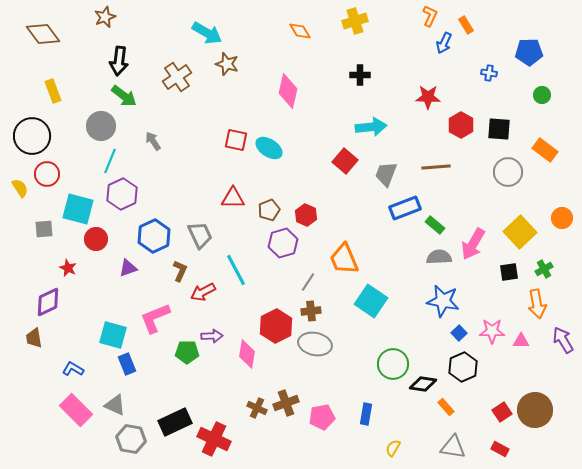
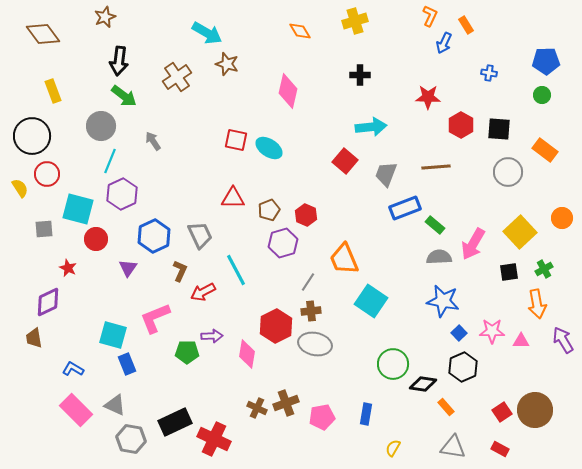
blue pentagon at (529, 52): moved 17 px right, 9 px down
purple triangle at (128, 268): rotated 36 degrees counterclockwise
